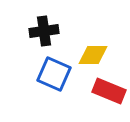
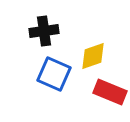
yellow diamond: moved 1 px down; rotated 20 degrees counterclockwise
red rectangle: moved 1 px right, 1 px down
